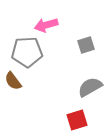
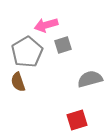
gray square: moved 23 px left
gray pentagon: rotated 28 degrees counterclockwise
brown semicircle: moved 5 px right, 1 px down; rotated 18 degrees clockwise
gray semicircle: moved 8 px up; rotated 15 degrees clockwise
